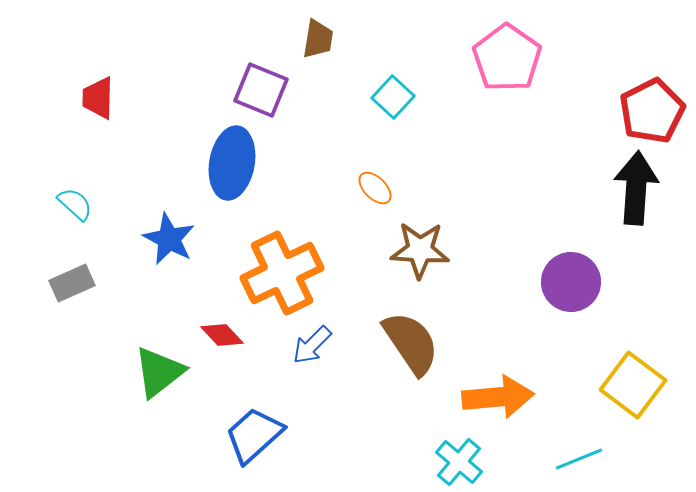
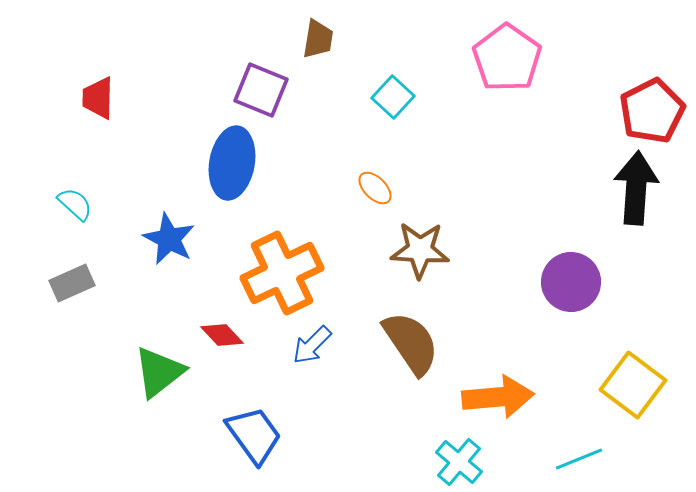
blue trapezoid: rotated 96 degrees clockwise
